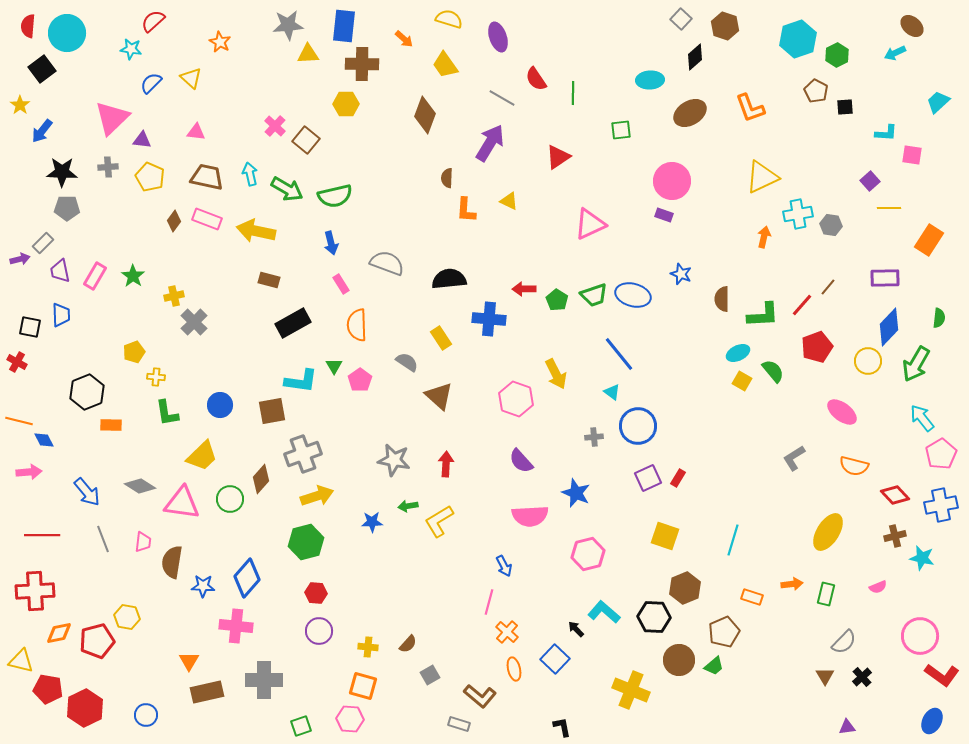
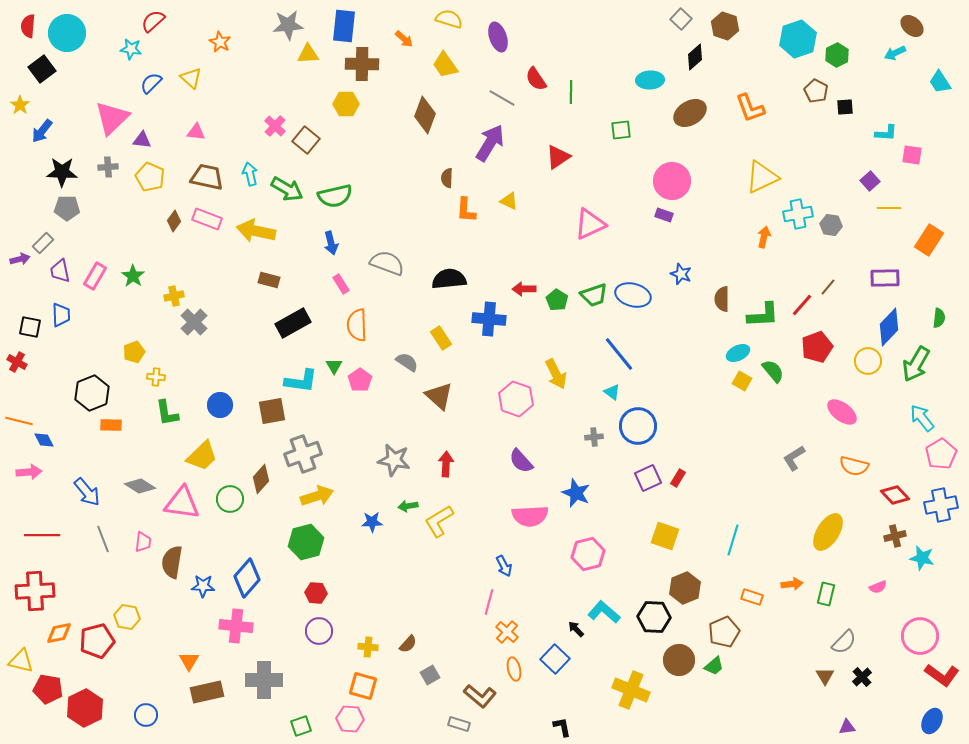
green line at (573, 93): moved 2 px left, 1 px up
cyan trapezoid at (938, 102): moved 2 px right, 20 px up; rotated 80 degrees counterclockwise
black hexagon at (87, 392): moved 5 px right, 1 px down
